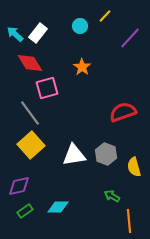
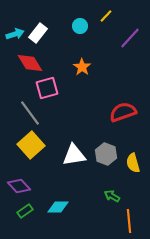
yellow line: moved 1 px right
cyan arrow: rotated 120 degrees clockwise
yellow semicircle: moved 1 px left, 4 px up
purple diamond: rotated 60 degrees clockwise
